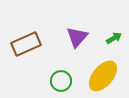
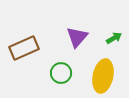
brown rectangle: moved 2 px left, 4 px down
yellow ellipse: rotated 28 degrees counterclockwise
green circle: moved 8 px up
